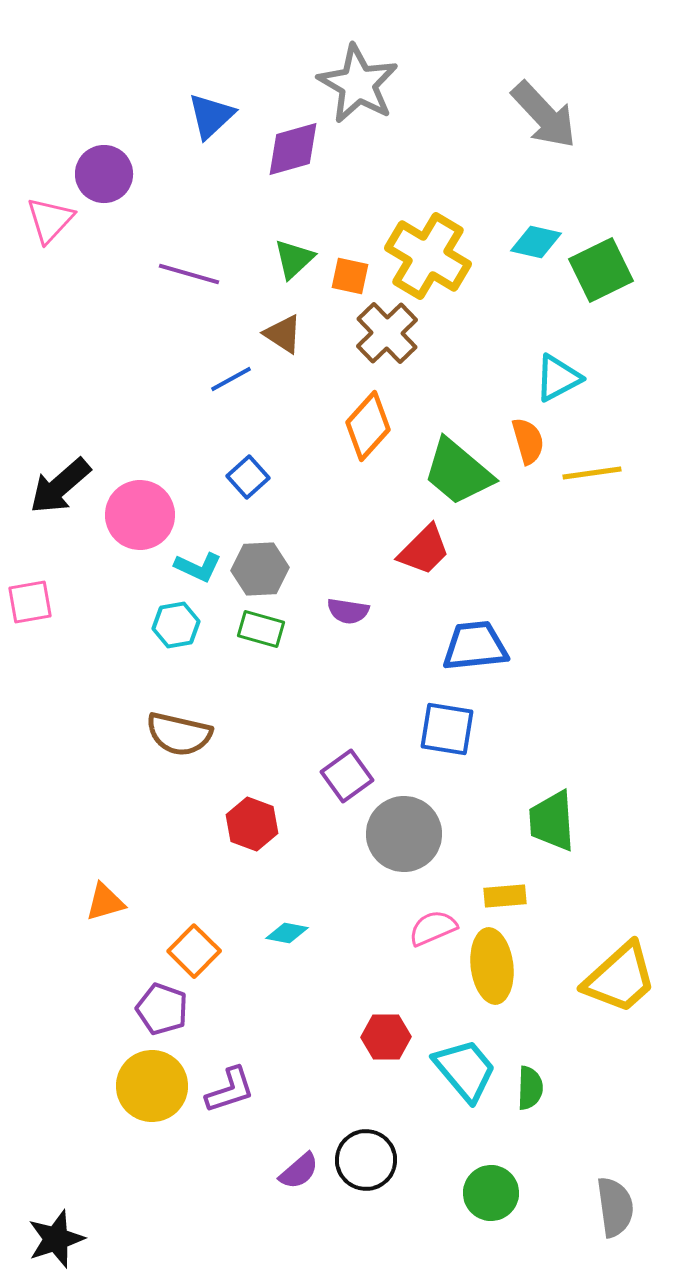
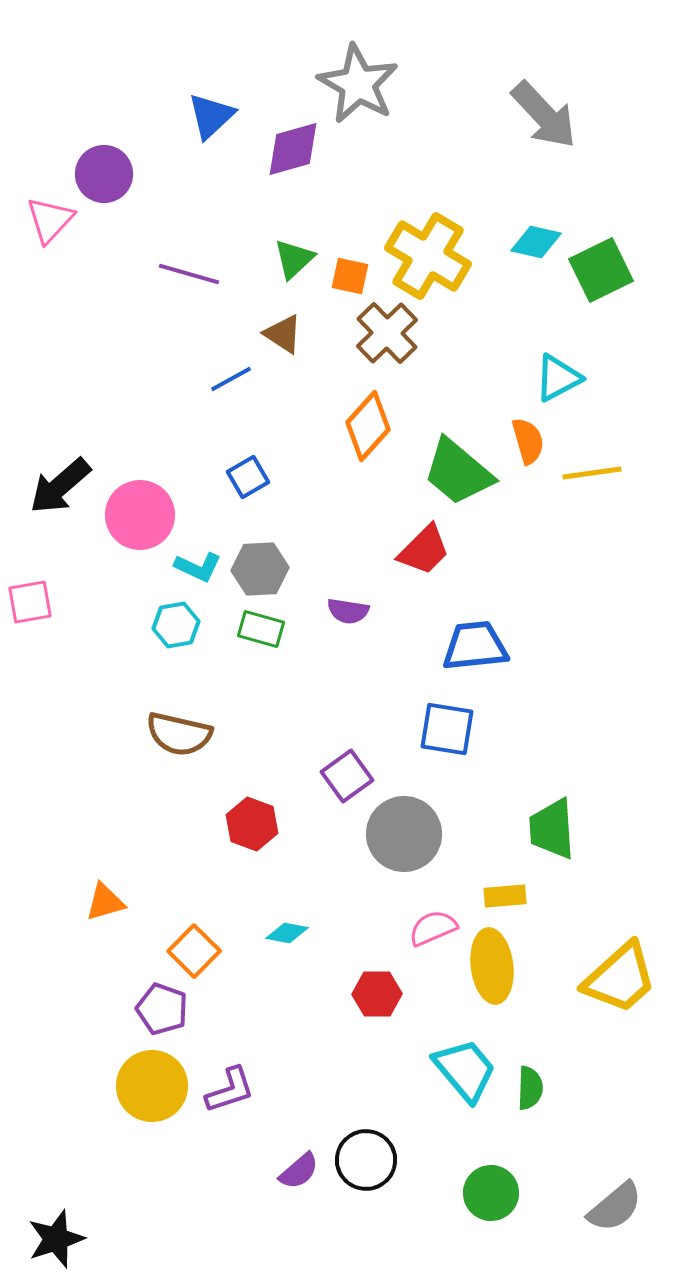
blue square at (248, 477): rotated 12 degrees clockwise
green trapezoid at (552, 821): moved 8 px down
red hexagon at (386, 1037): moved 9 px left, 43 px up
gray semicircle at (615, 1207): rotated 58 degrees clockwise
